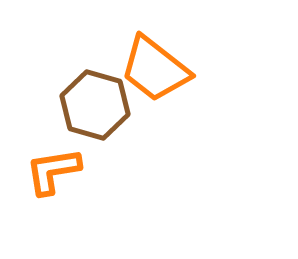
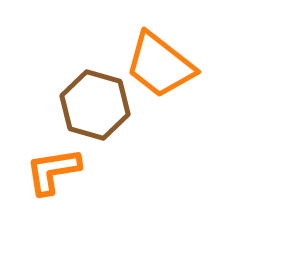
orange trapezoid: moved 5 px right, 4 px up
